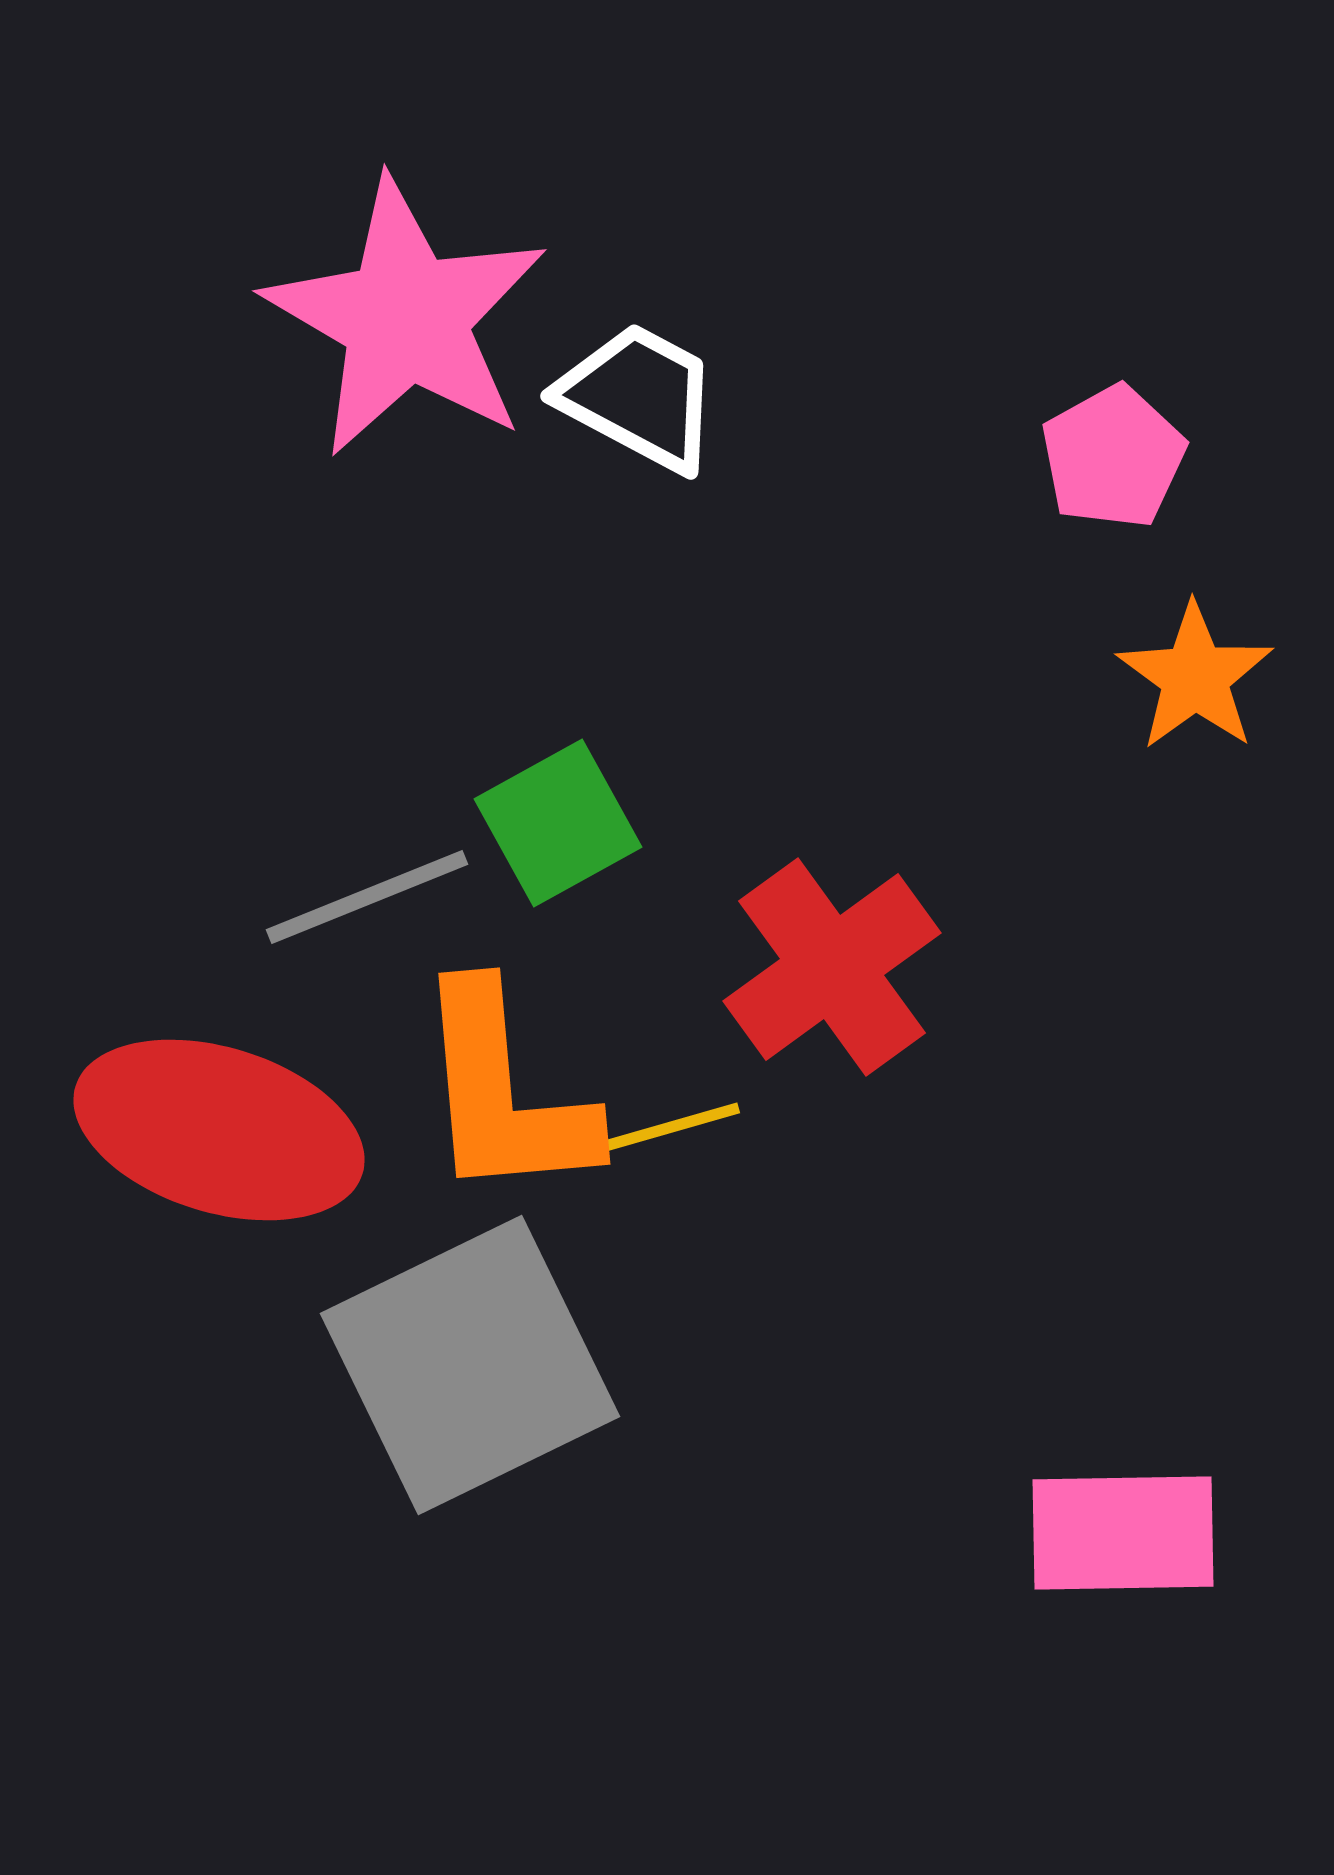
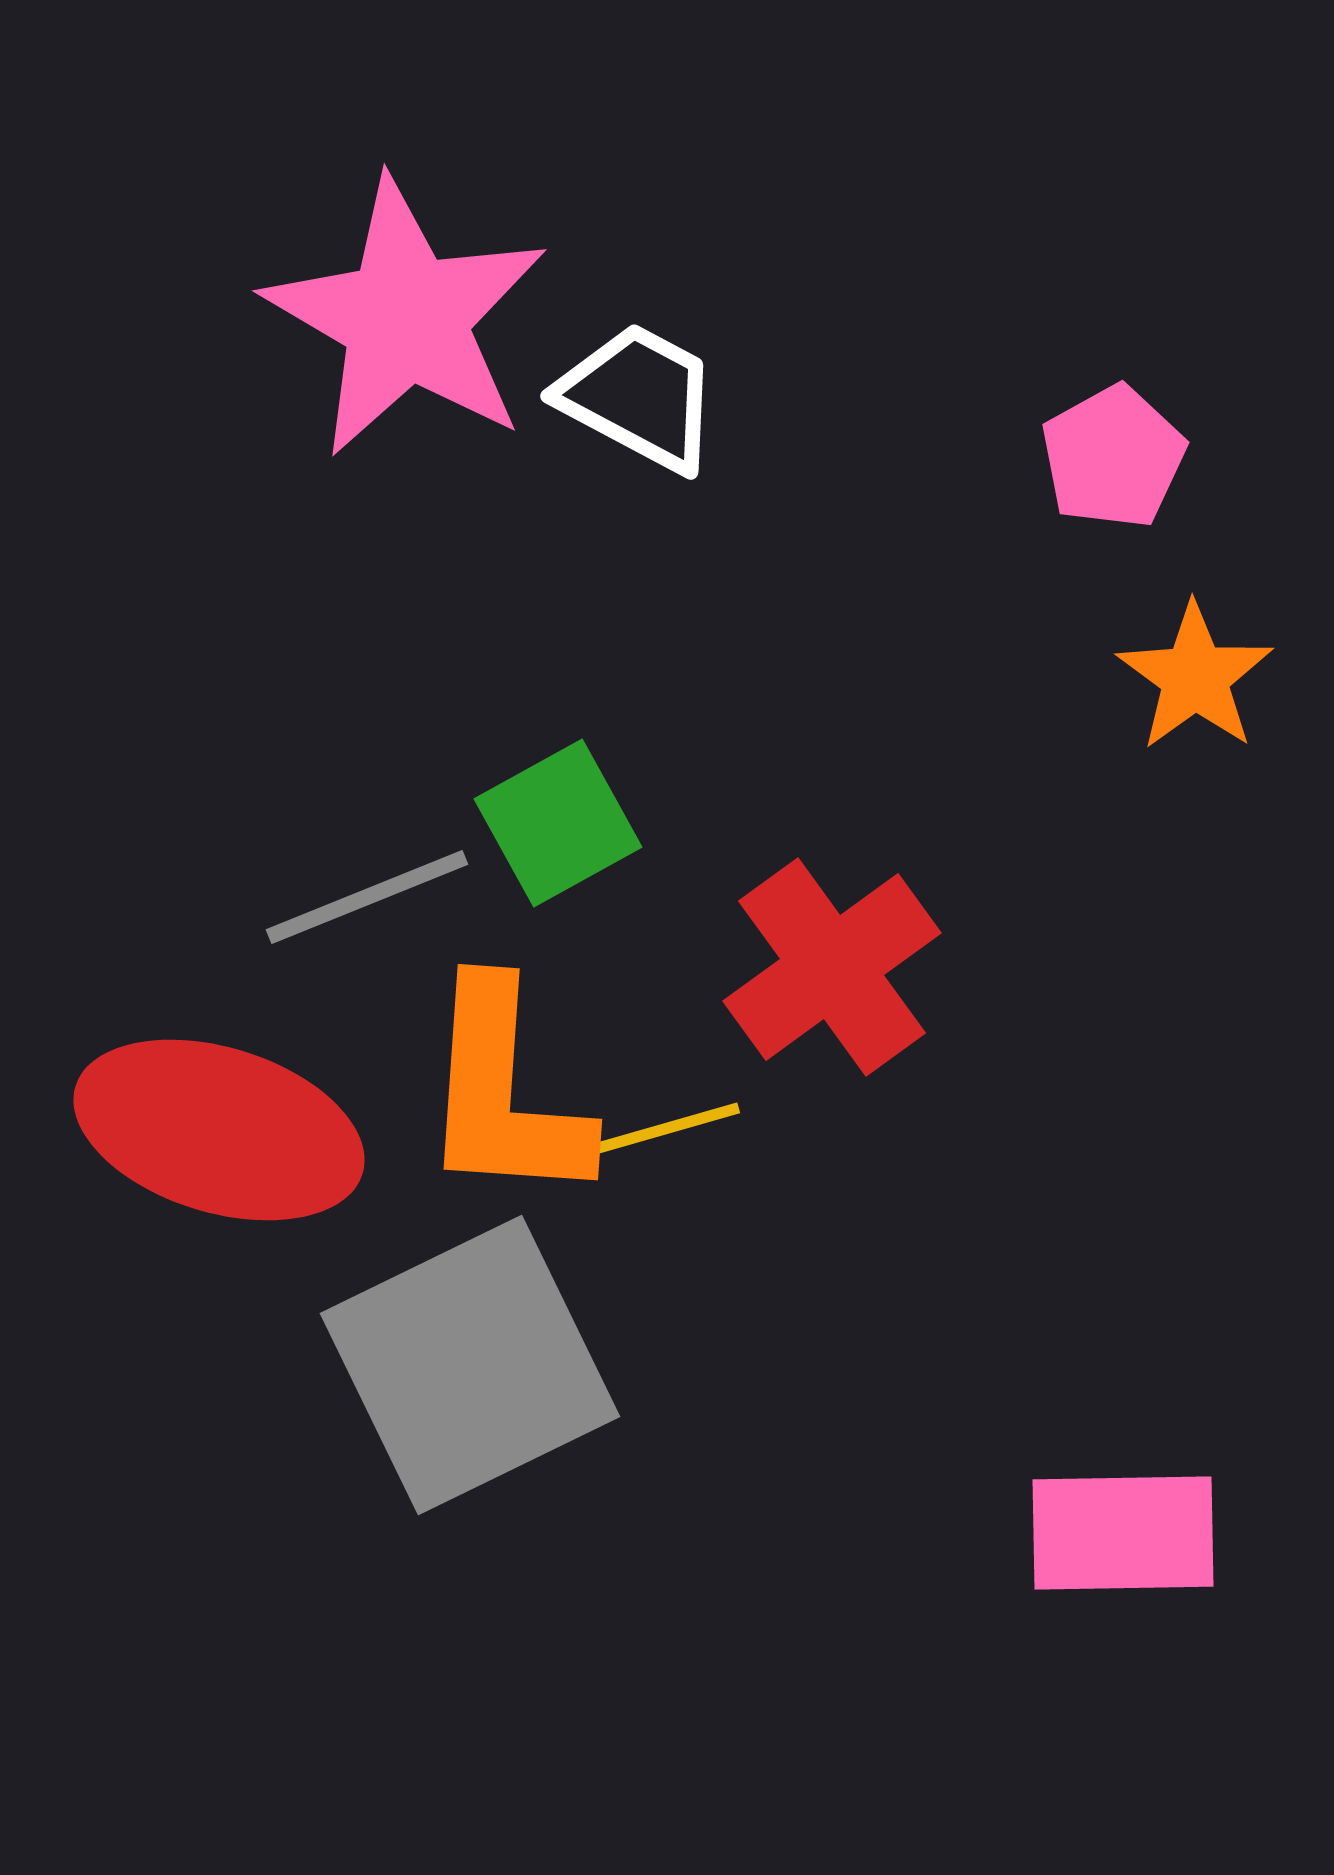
orange L-shape: rotated 9 degrees clockwise
